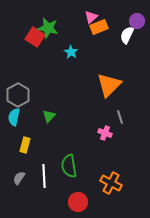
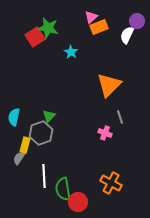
red square: rotated 24 degrees clockwise
gray hexagon: moved 23 px right, 38 px down; rotated 10 degrees clockwise
green semicircle: moved 6 px left, 23 px down
gray semicircle: moved 20 px up
